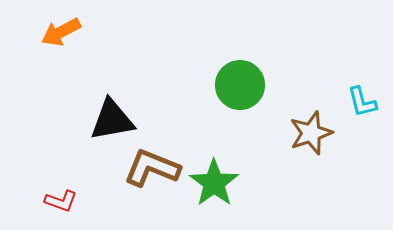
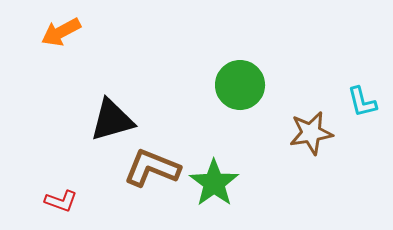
black triangle: rotated 6 degrees counterclockwise
brown star: rotated 9 degrees clockwise
